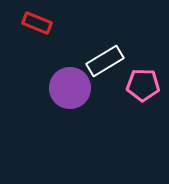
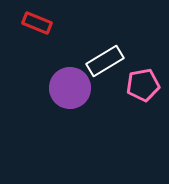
pink pentagon: rotated 12 degrees counterclockwise
